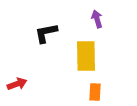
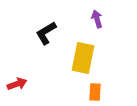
black L-shape: rotated 20 degrees counterclockwise
yellow rectangle: moved 3 px left, 2 px down; rotated 12 degrees clockwise
